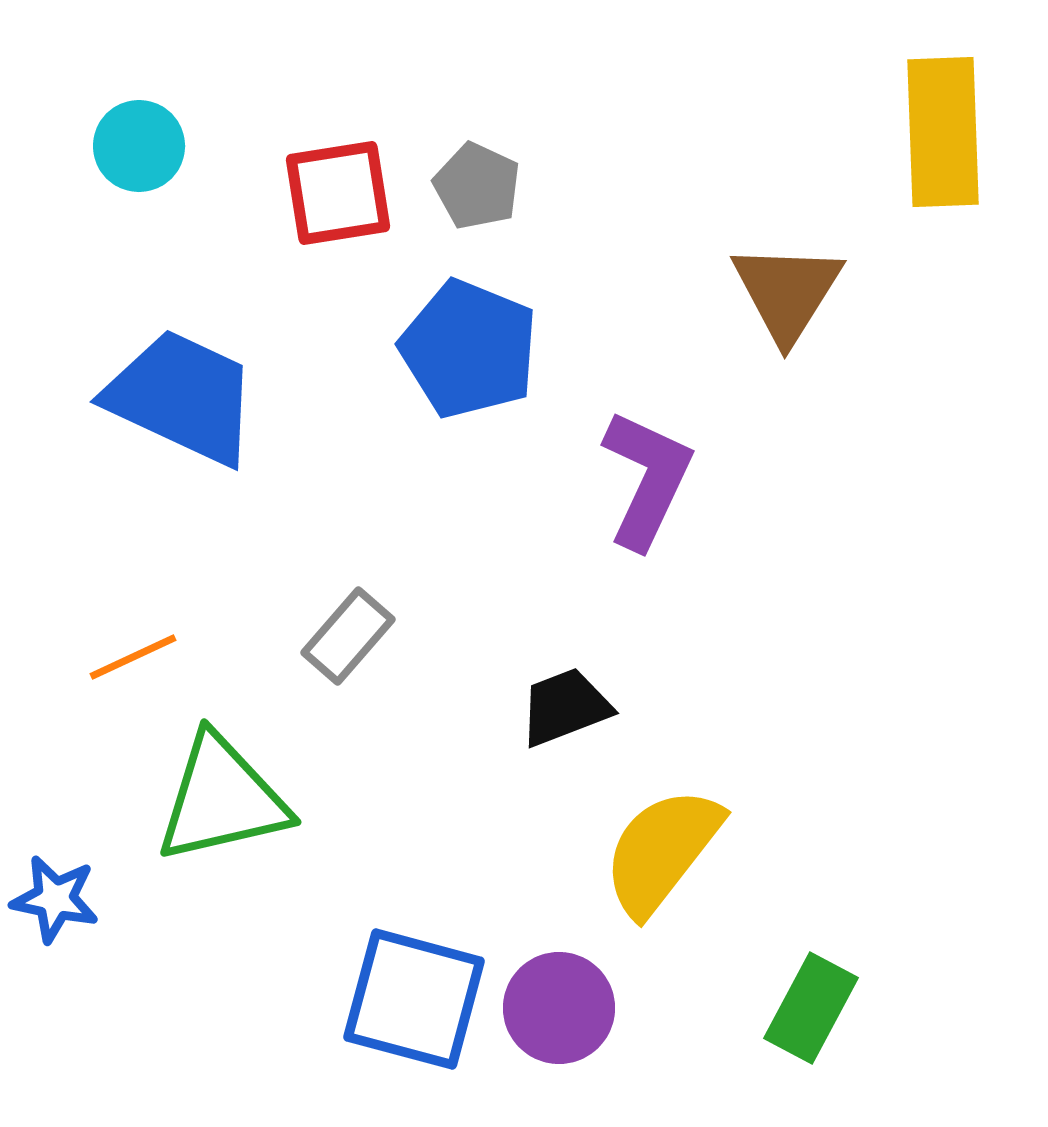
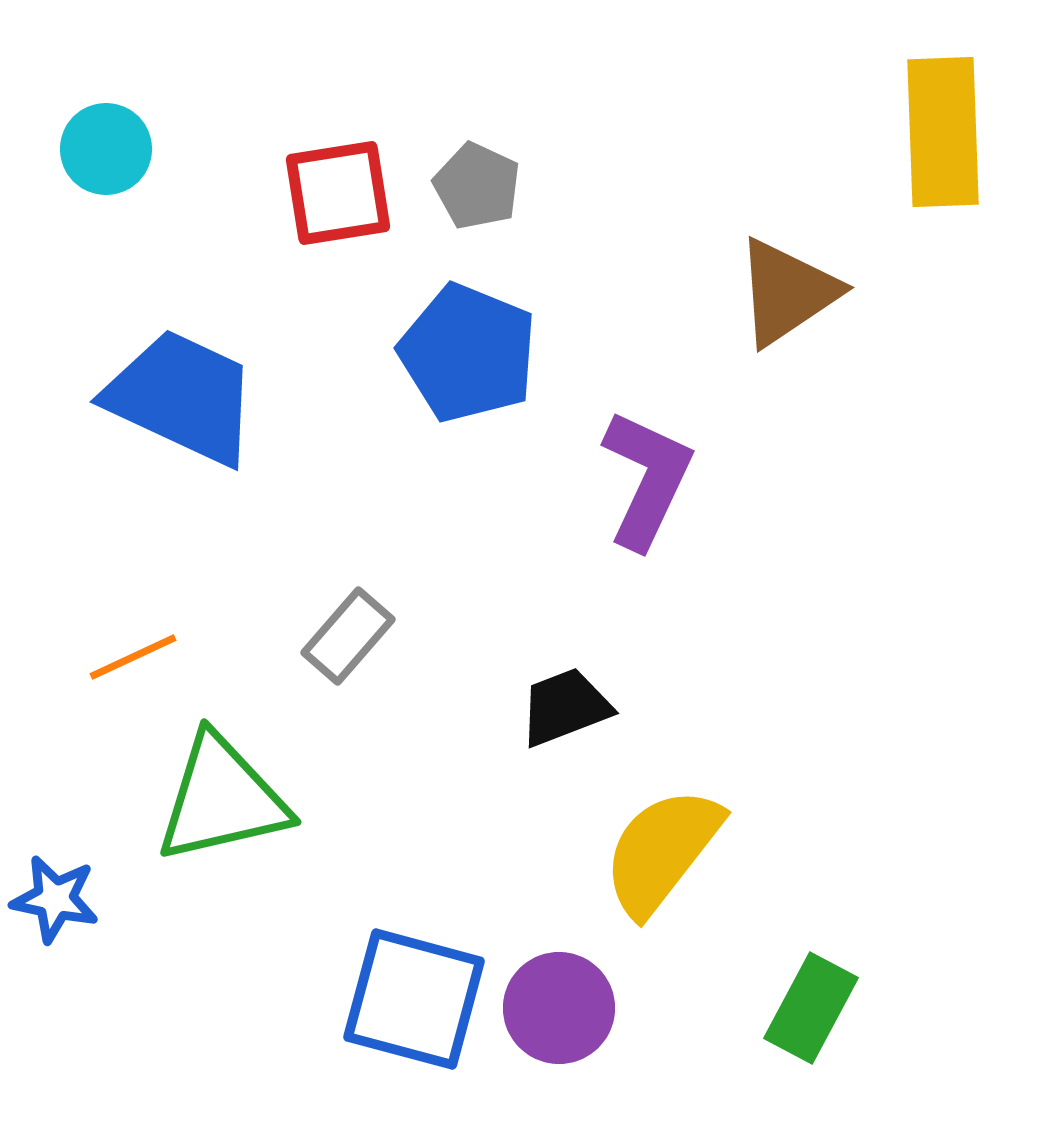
cyan circle: moved 33 px left, 3 px down
brown triangle: rotated 24 degrees clockwise
blue pentagon: moved 1 px left, 4 px down
